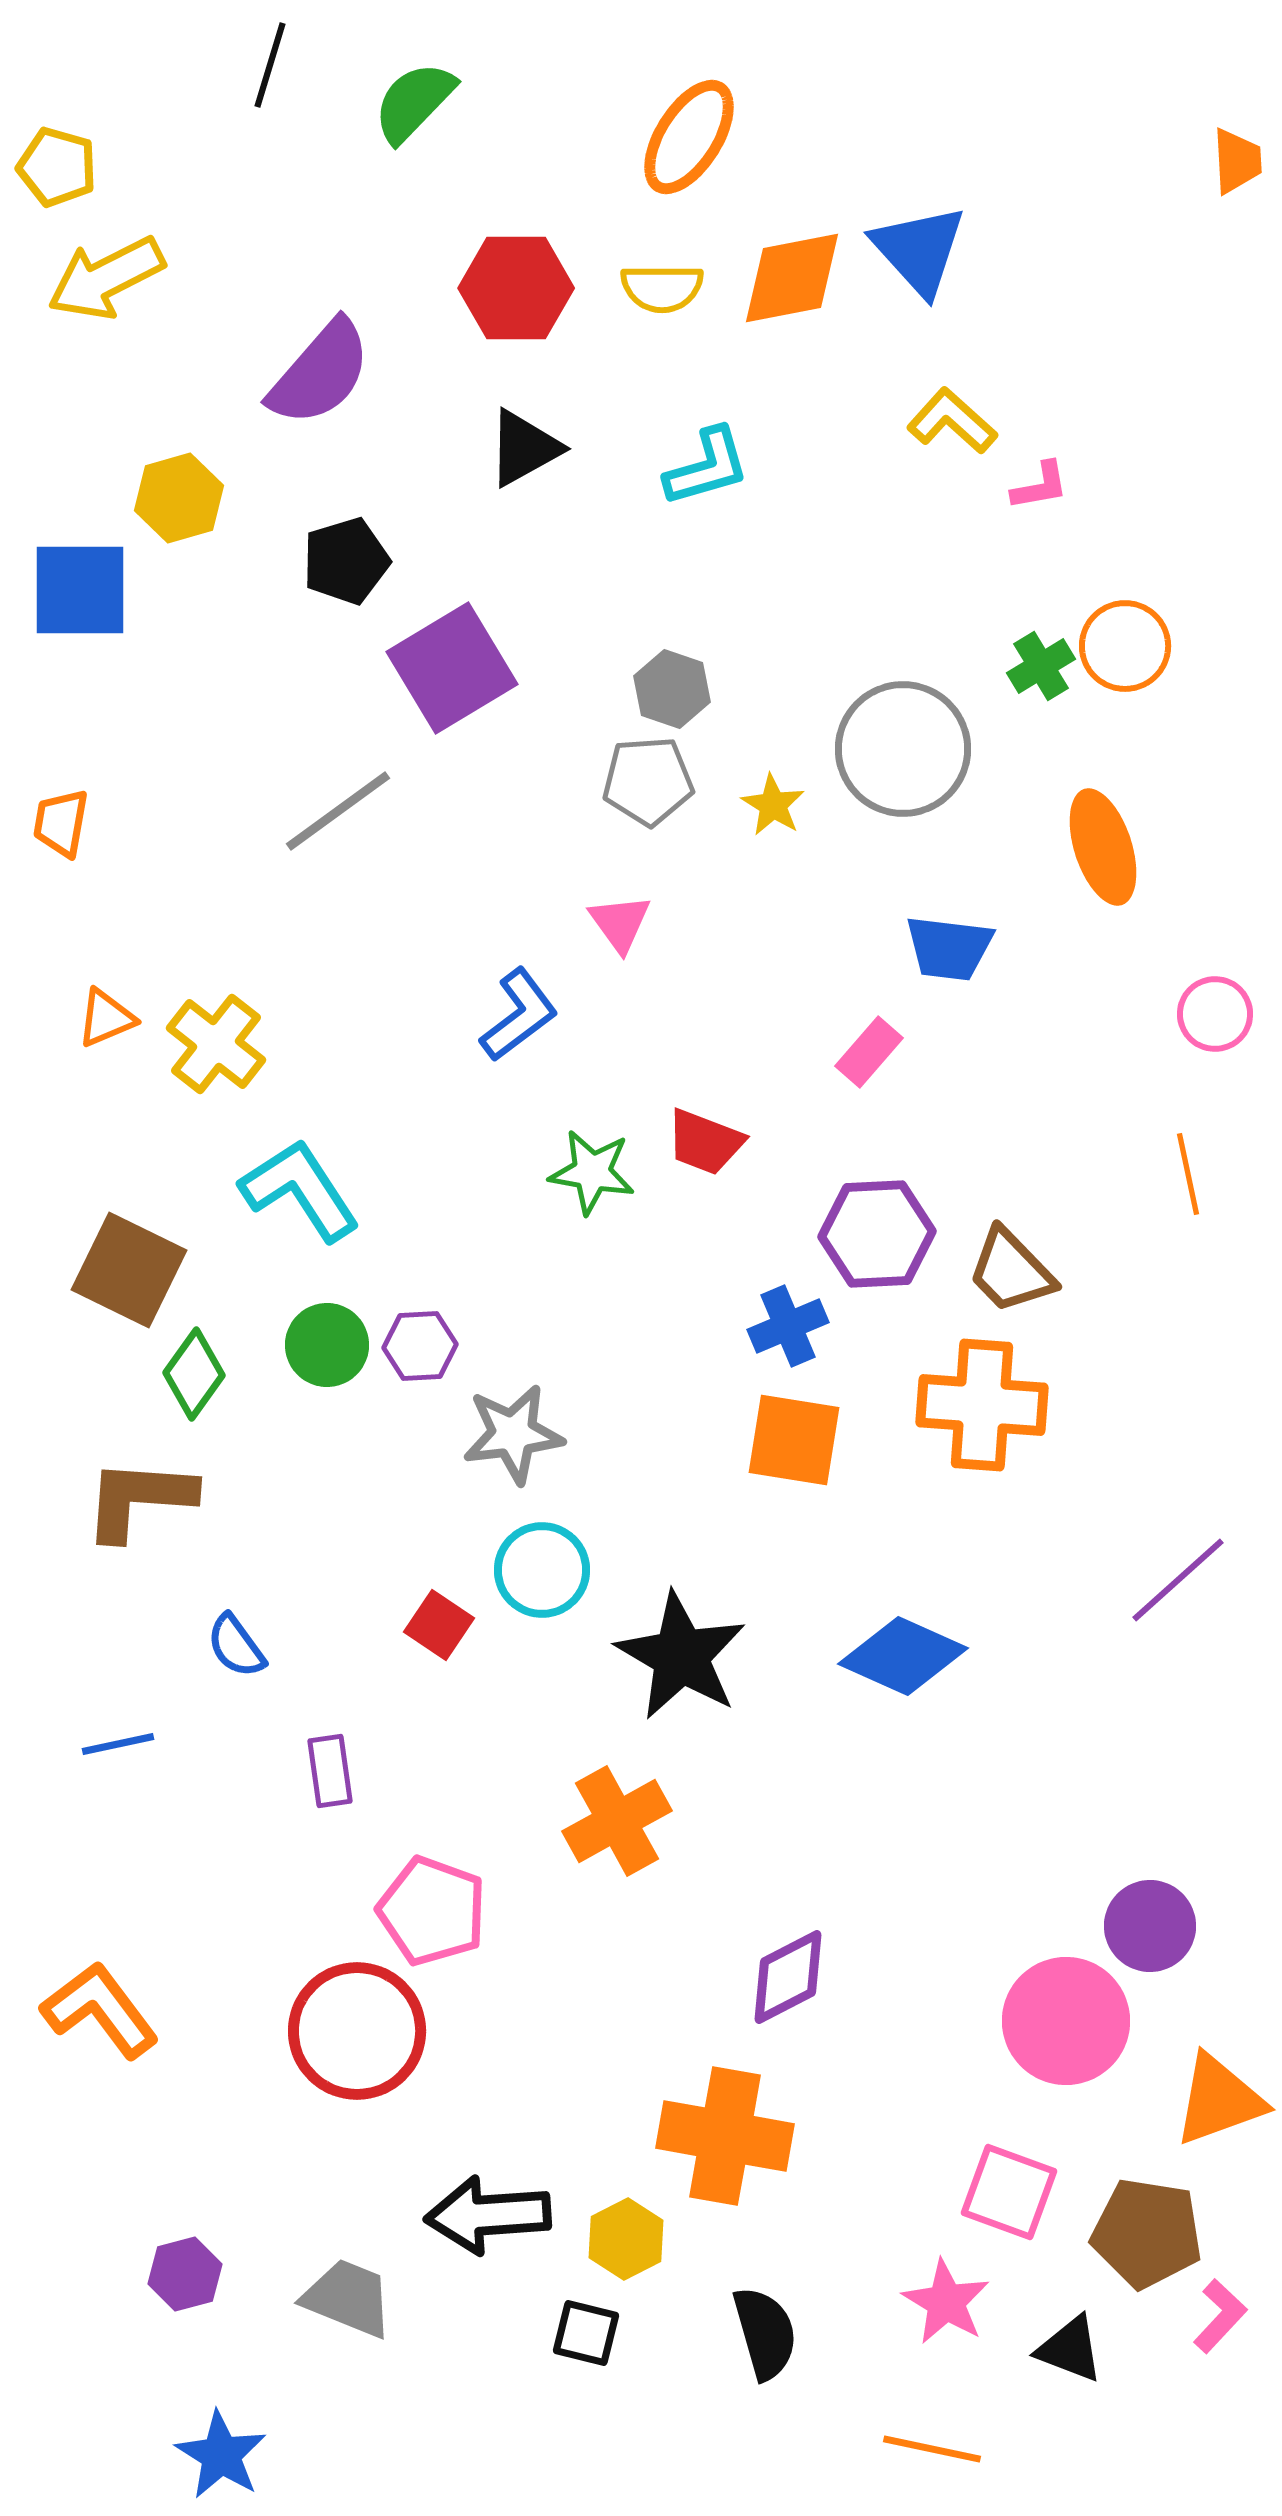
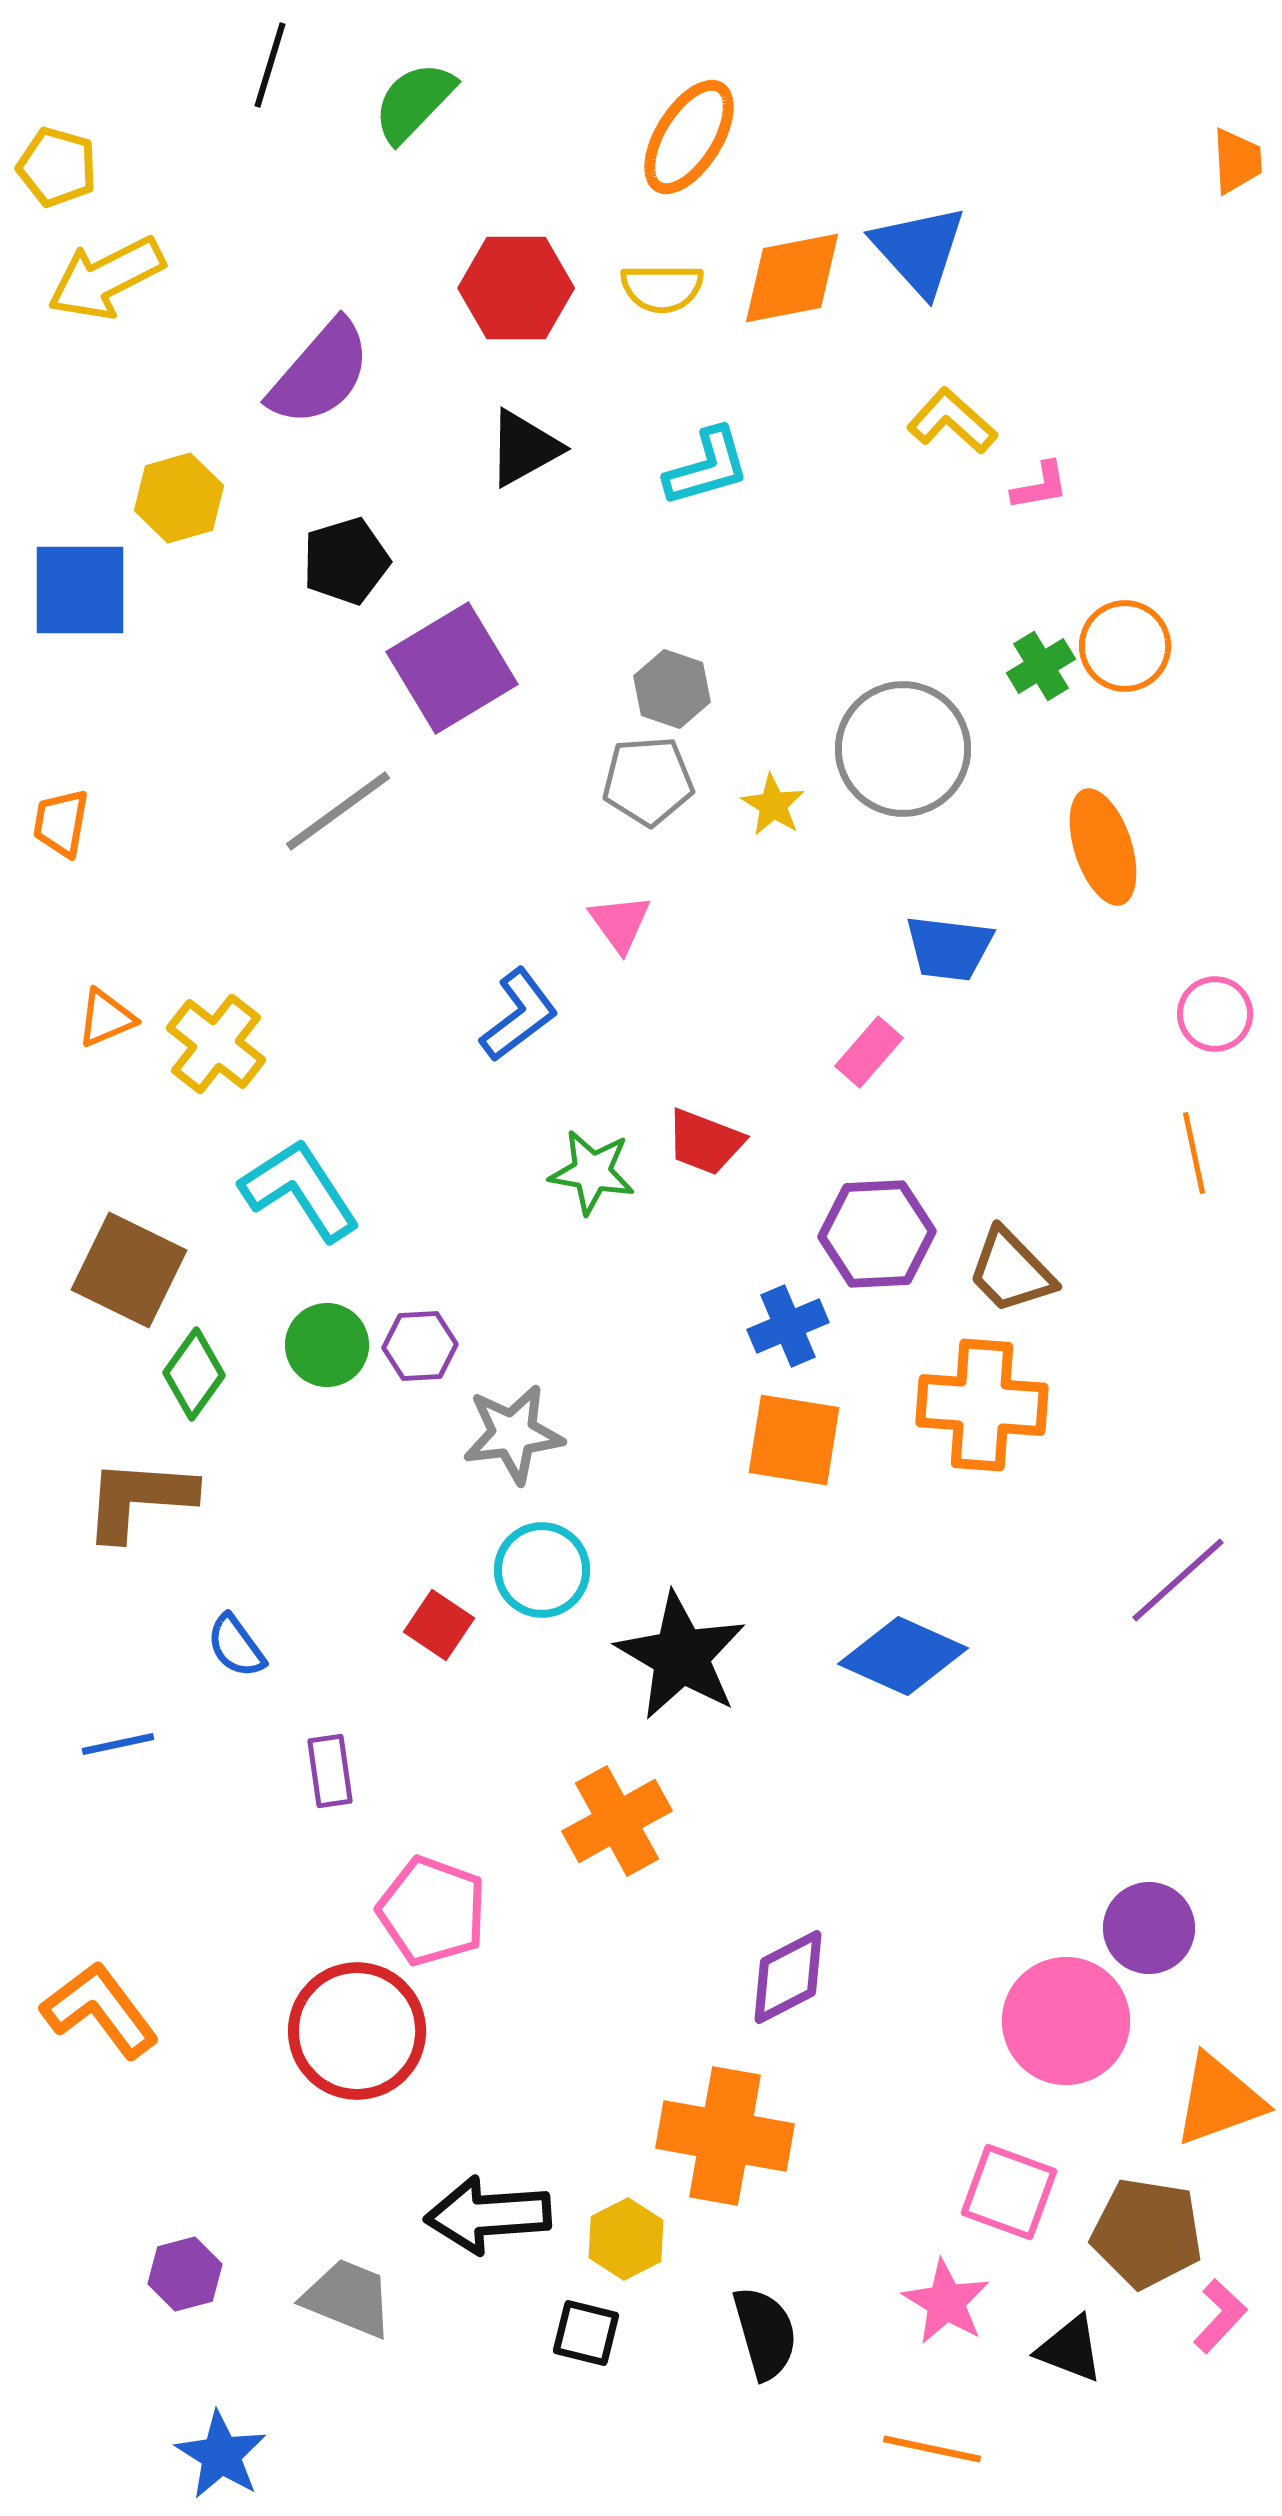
orange line at (1188, 1174): moved 6 px right, 21 px up
purple circle at (1150, 1926): moved 1 px left, 2 px down
